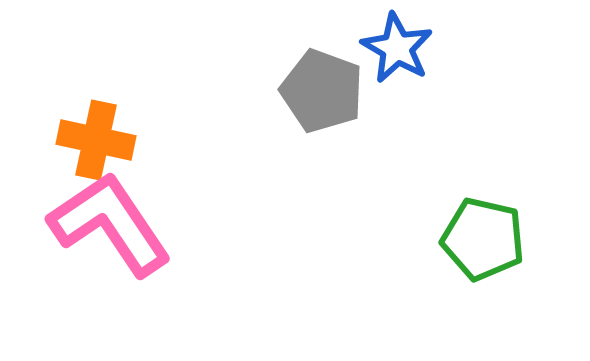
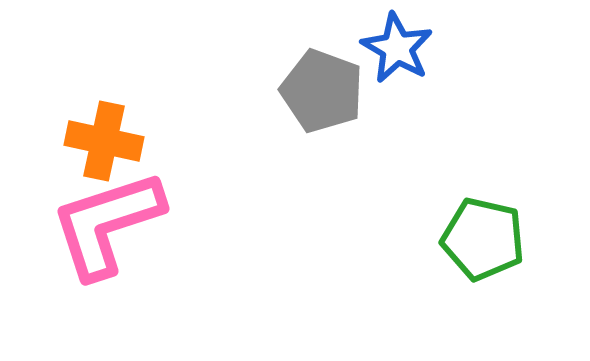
orange cross: moved 8 px right, 1 px down
pink L-shape: moved 3 px left; rotated 74 degrees counterclockwise
